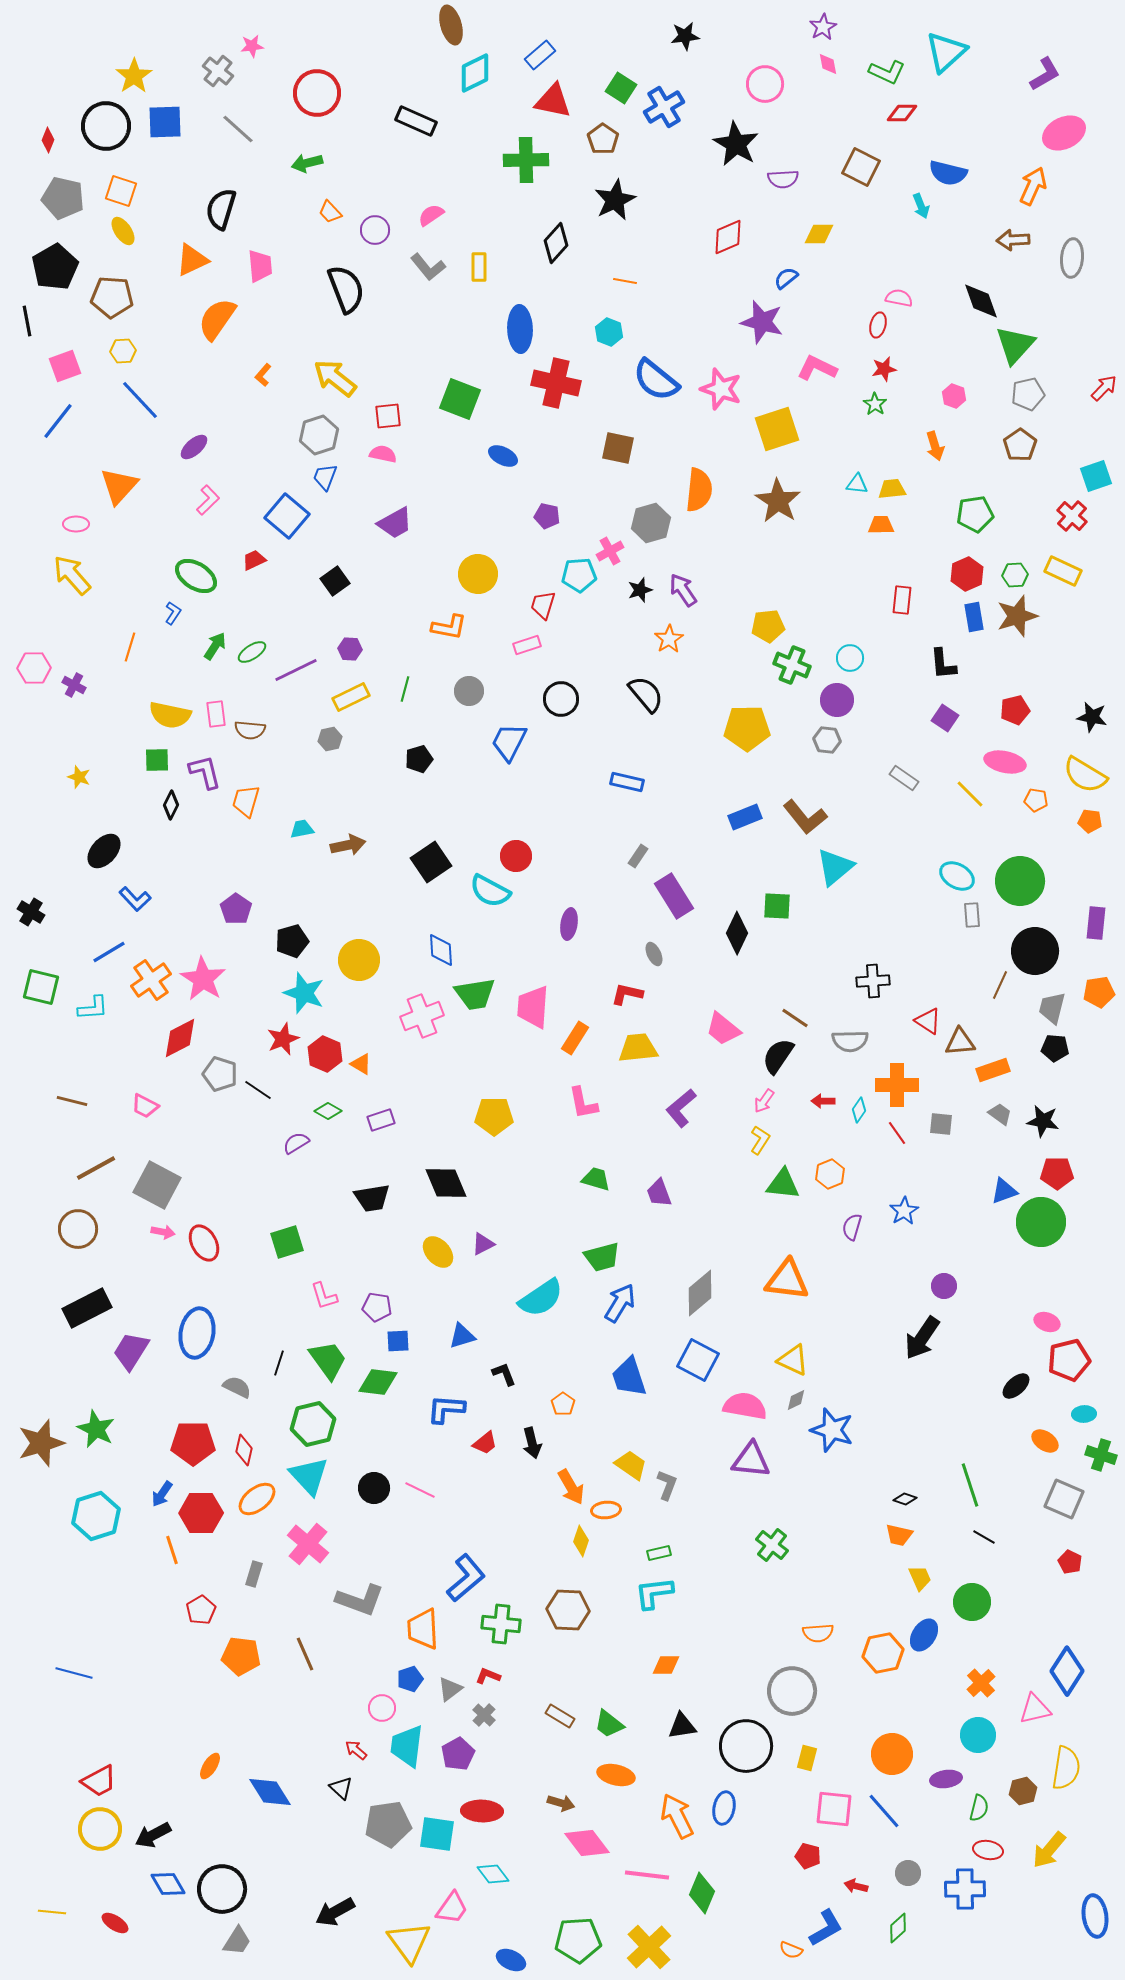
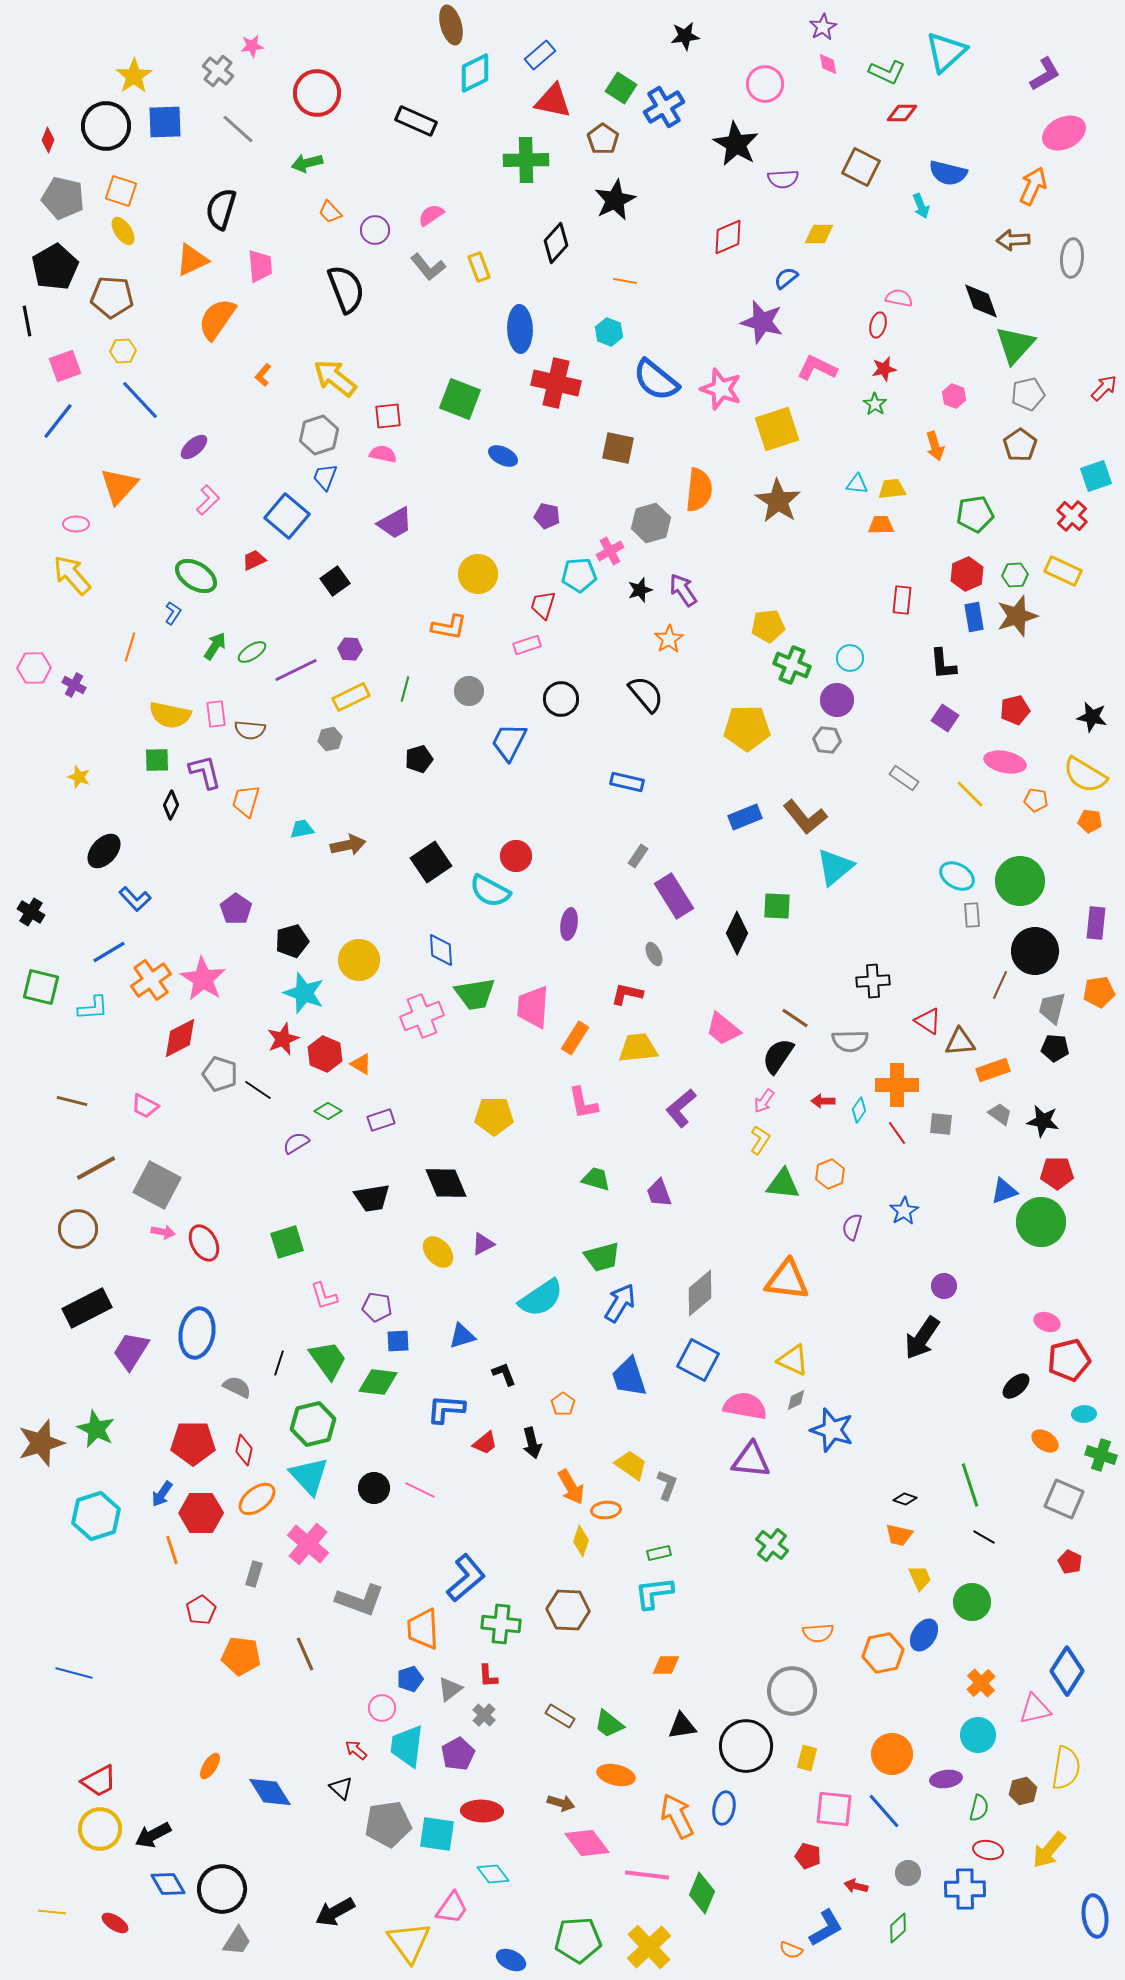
yellow rectangle at (479, 267): rotated 20 degrees counterclockwise
red L-shape at (488, 1676): rotated 115 degrees counterclockwise
